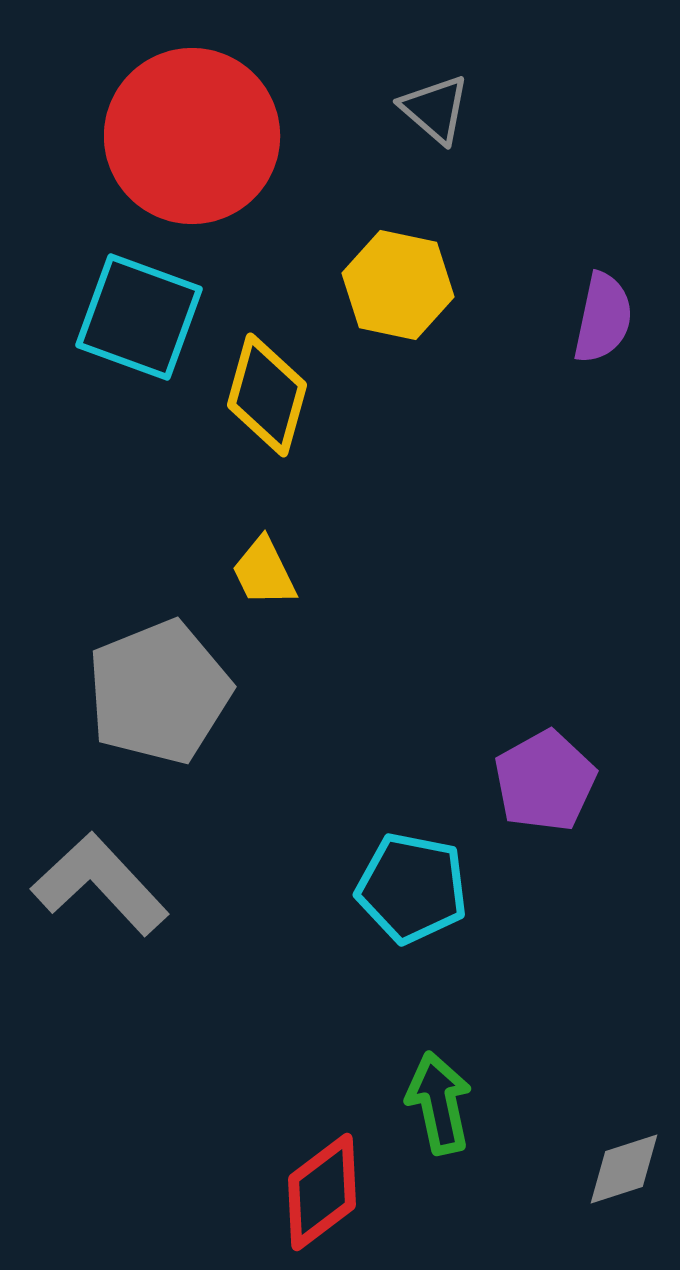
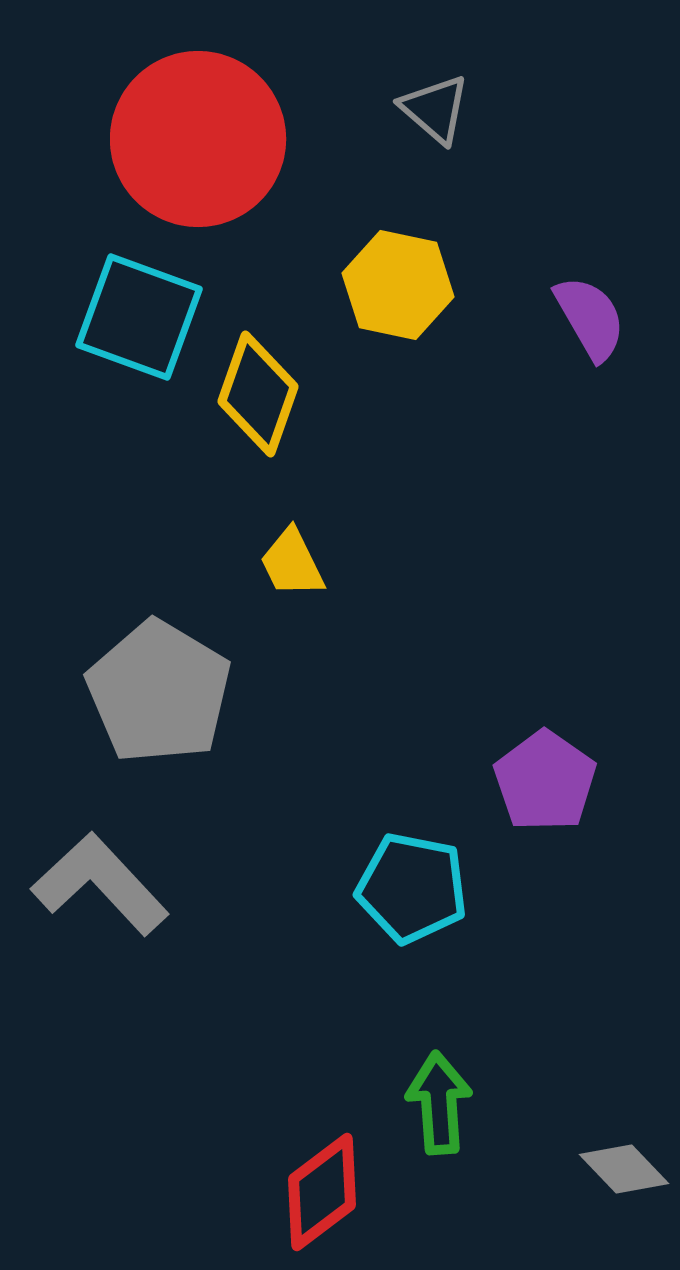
red circle: moved 6 px right, 3 px down
purple semicircle: moved 13 px left; rotated 42 degrees counterclockwise
yellow diamond: moved 9 px left, 1 px up; rotated 4 degrees clockwise
yellow trapezoid: moved 28 px right, 9 px up
gray pentagon: rotated 19 degrees counterclockwise
purple pentagon: rotated 8 degrees counterclockwise
green arrow: rotated 8 degrees clockwise
gray diamond: rotated 64 degrees clockwise
